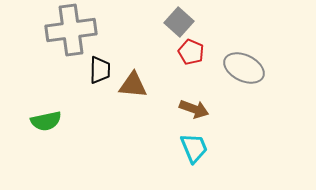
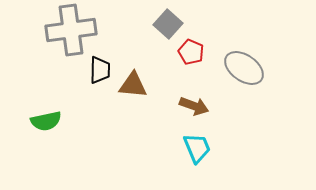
gray square: moved 11 px left, 2 px down
gray ellipse: rotated 9 degrees clockwise
brown arrow: moved 3 px up
cyan trapezoid: moved 3 px right
